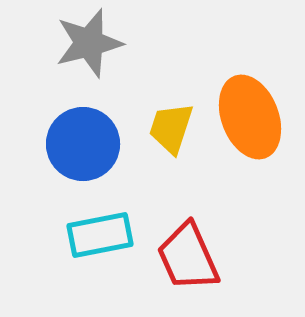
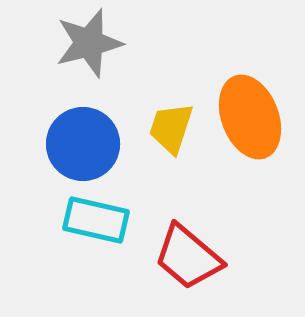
cyan rectangle: moved 4 px left, 15 px up; rotated 24 degrees clockwise
red trapezoid: rotated 26 degrees counterclockwise
